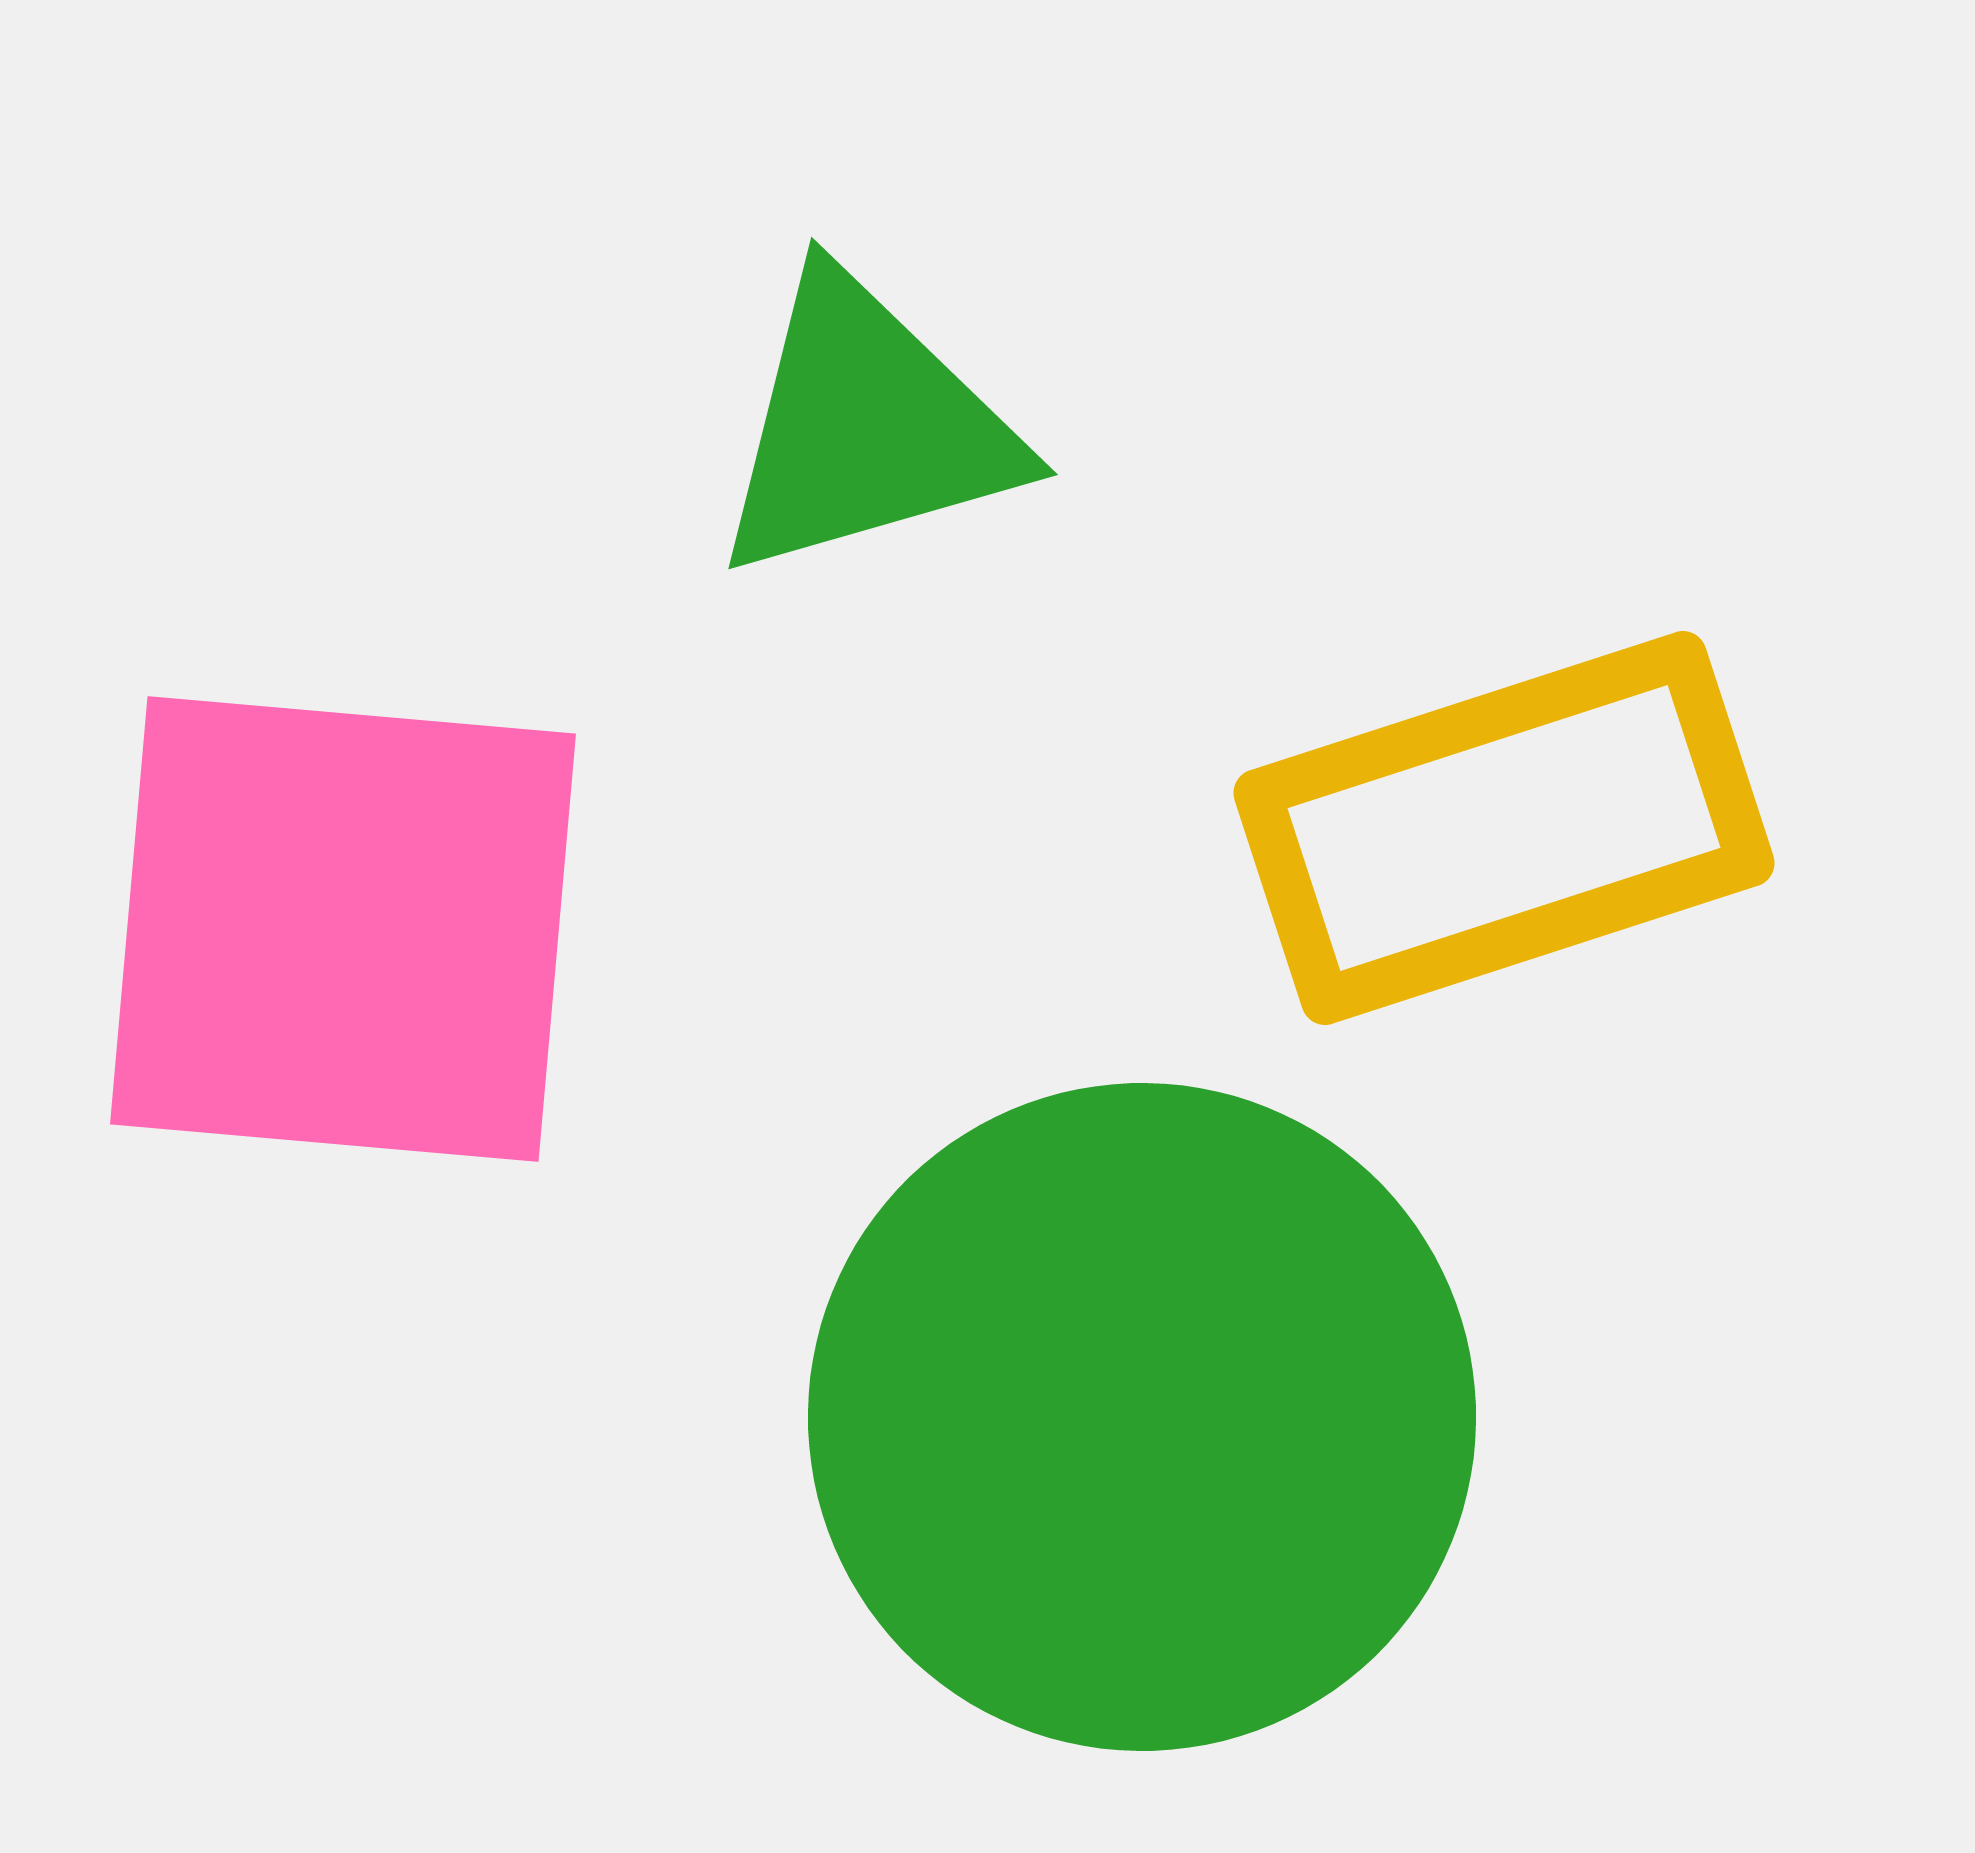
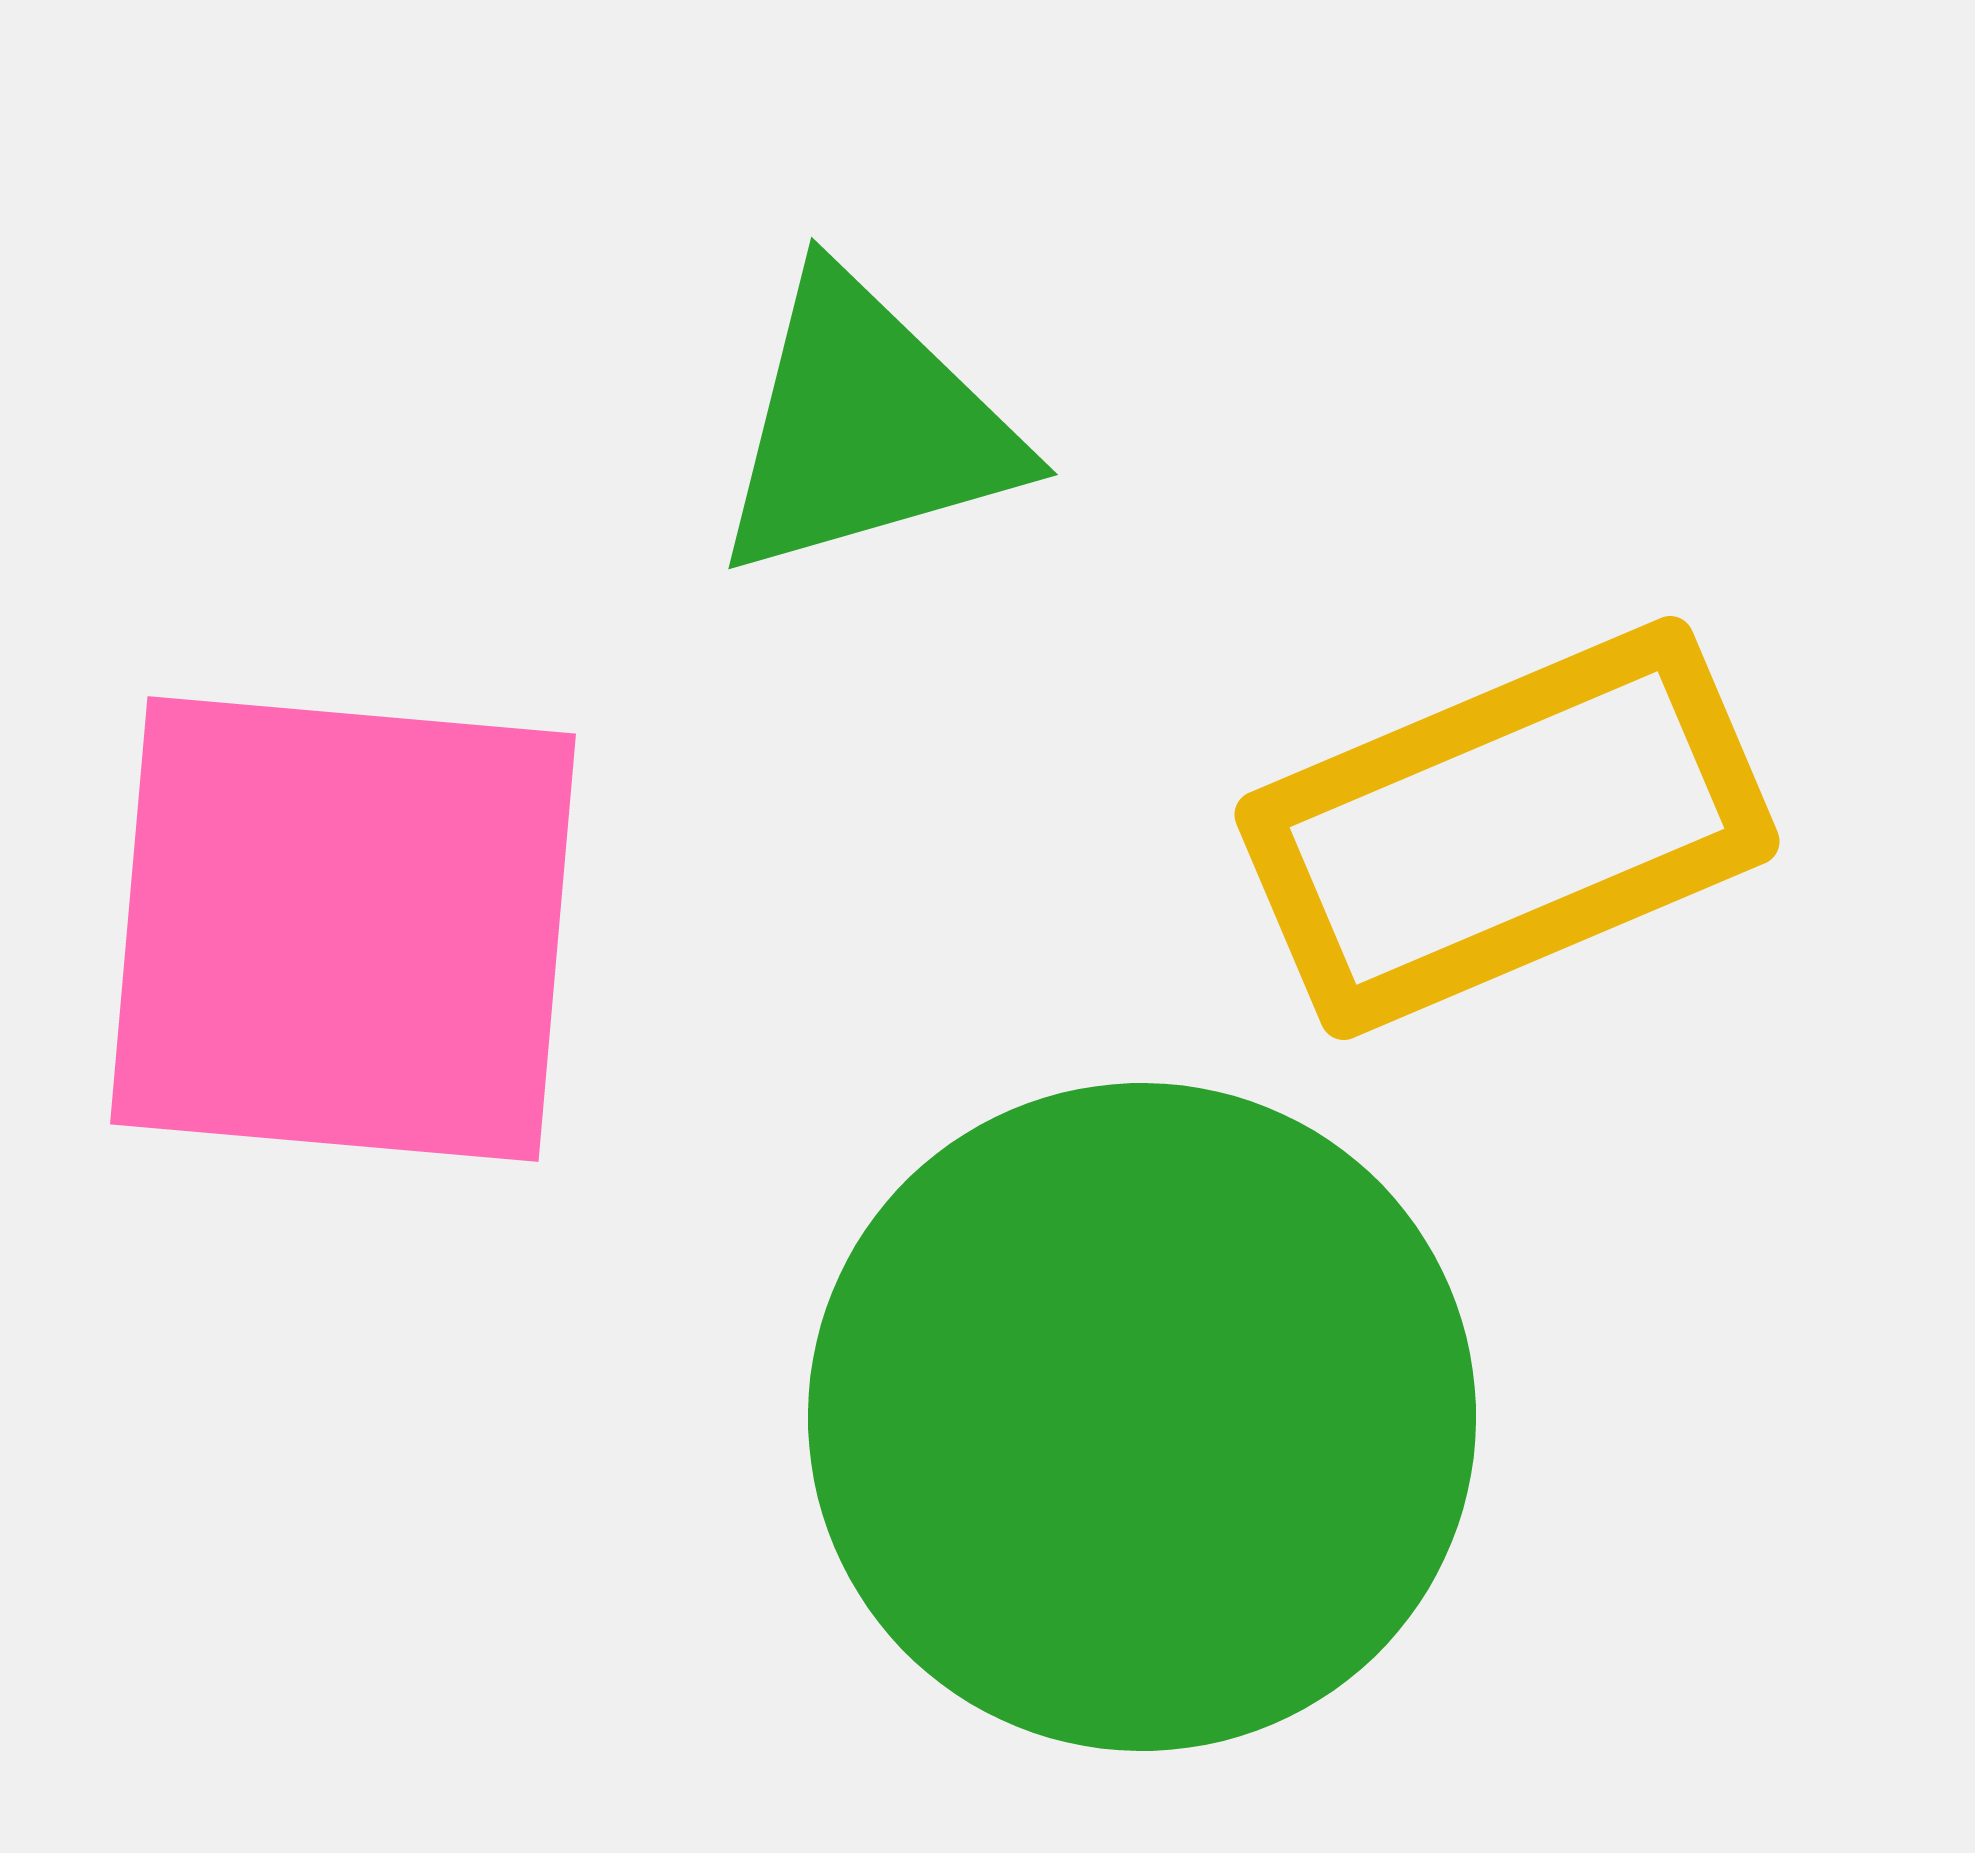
yellow rectangle: moved 3 px right; rotated 5 degrees counterclockwise
